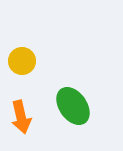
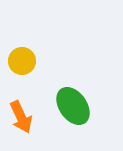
orange arrow: rotated 12 degrees counterclockwise
